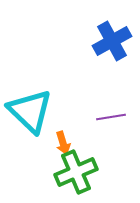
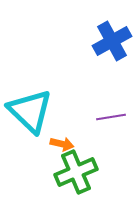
orange arrow: moved 1 px left, 1 px down; rotated 60 degrees counterclockwise
